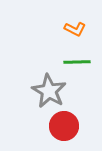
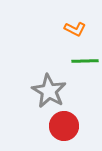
green line: moved 8 px right, 1 px up
